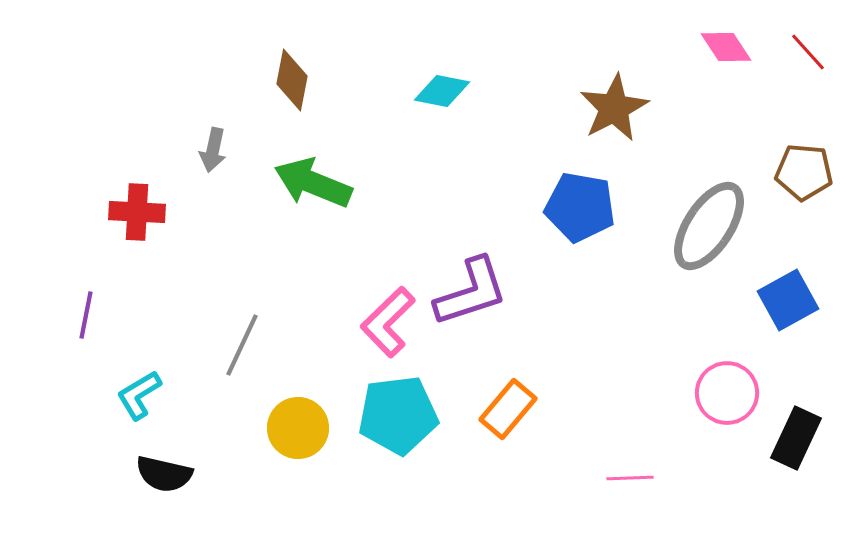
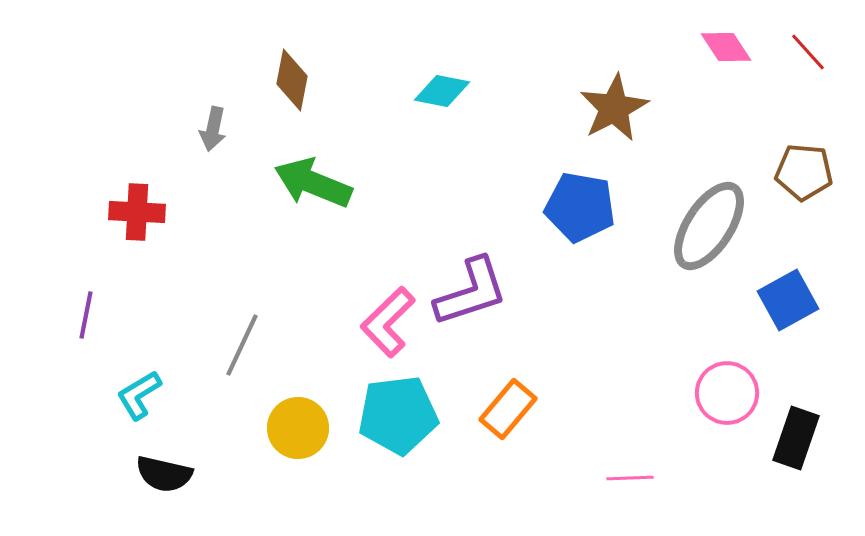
gray arrow: moved 21 px up
black rectangle: rotated 6 degrees counterclockwise
